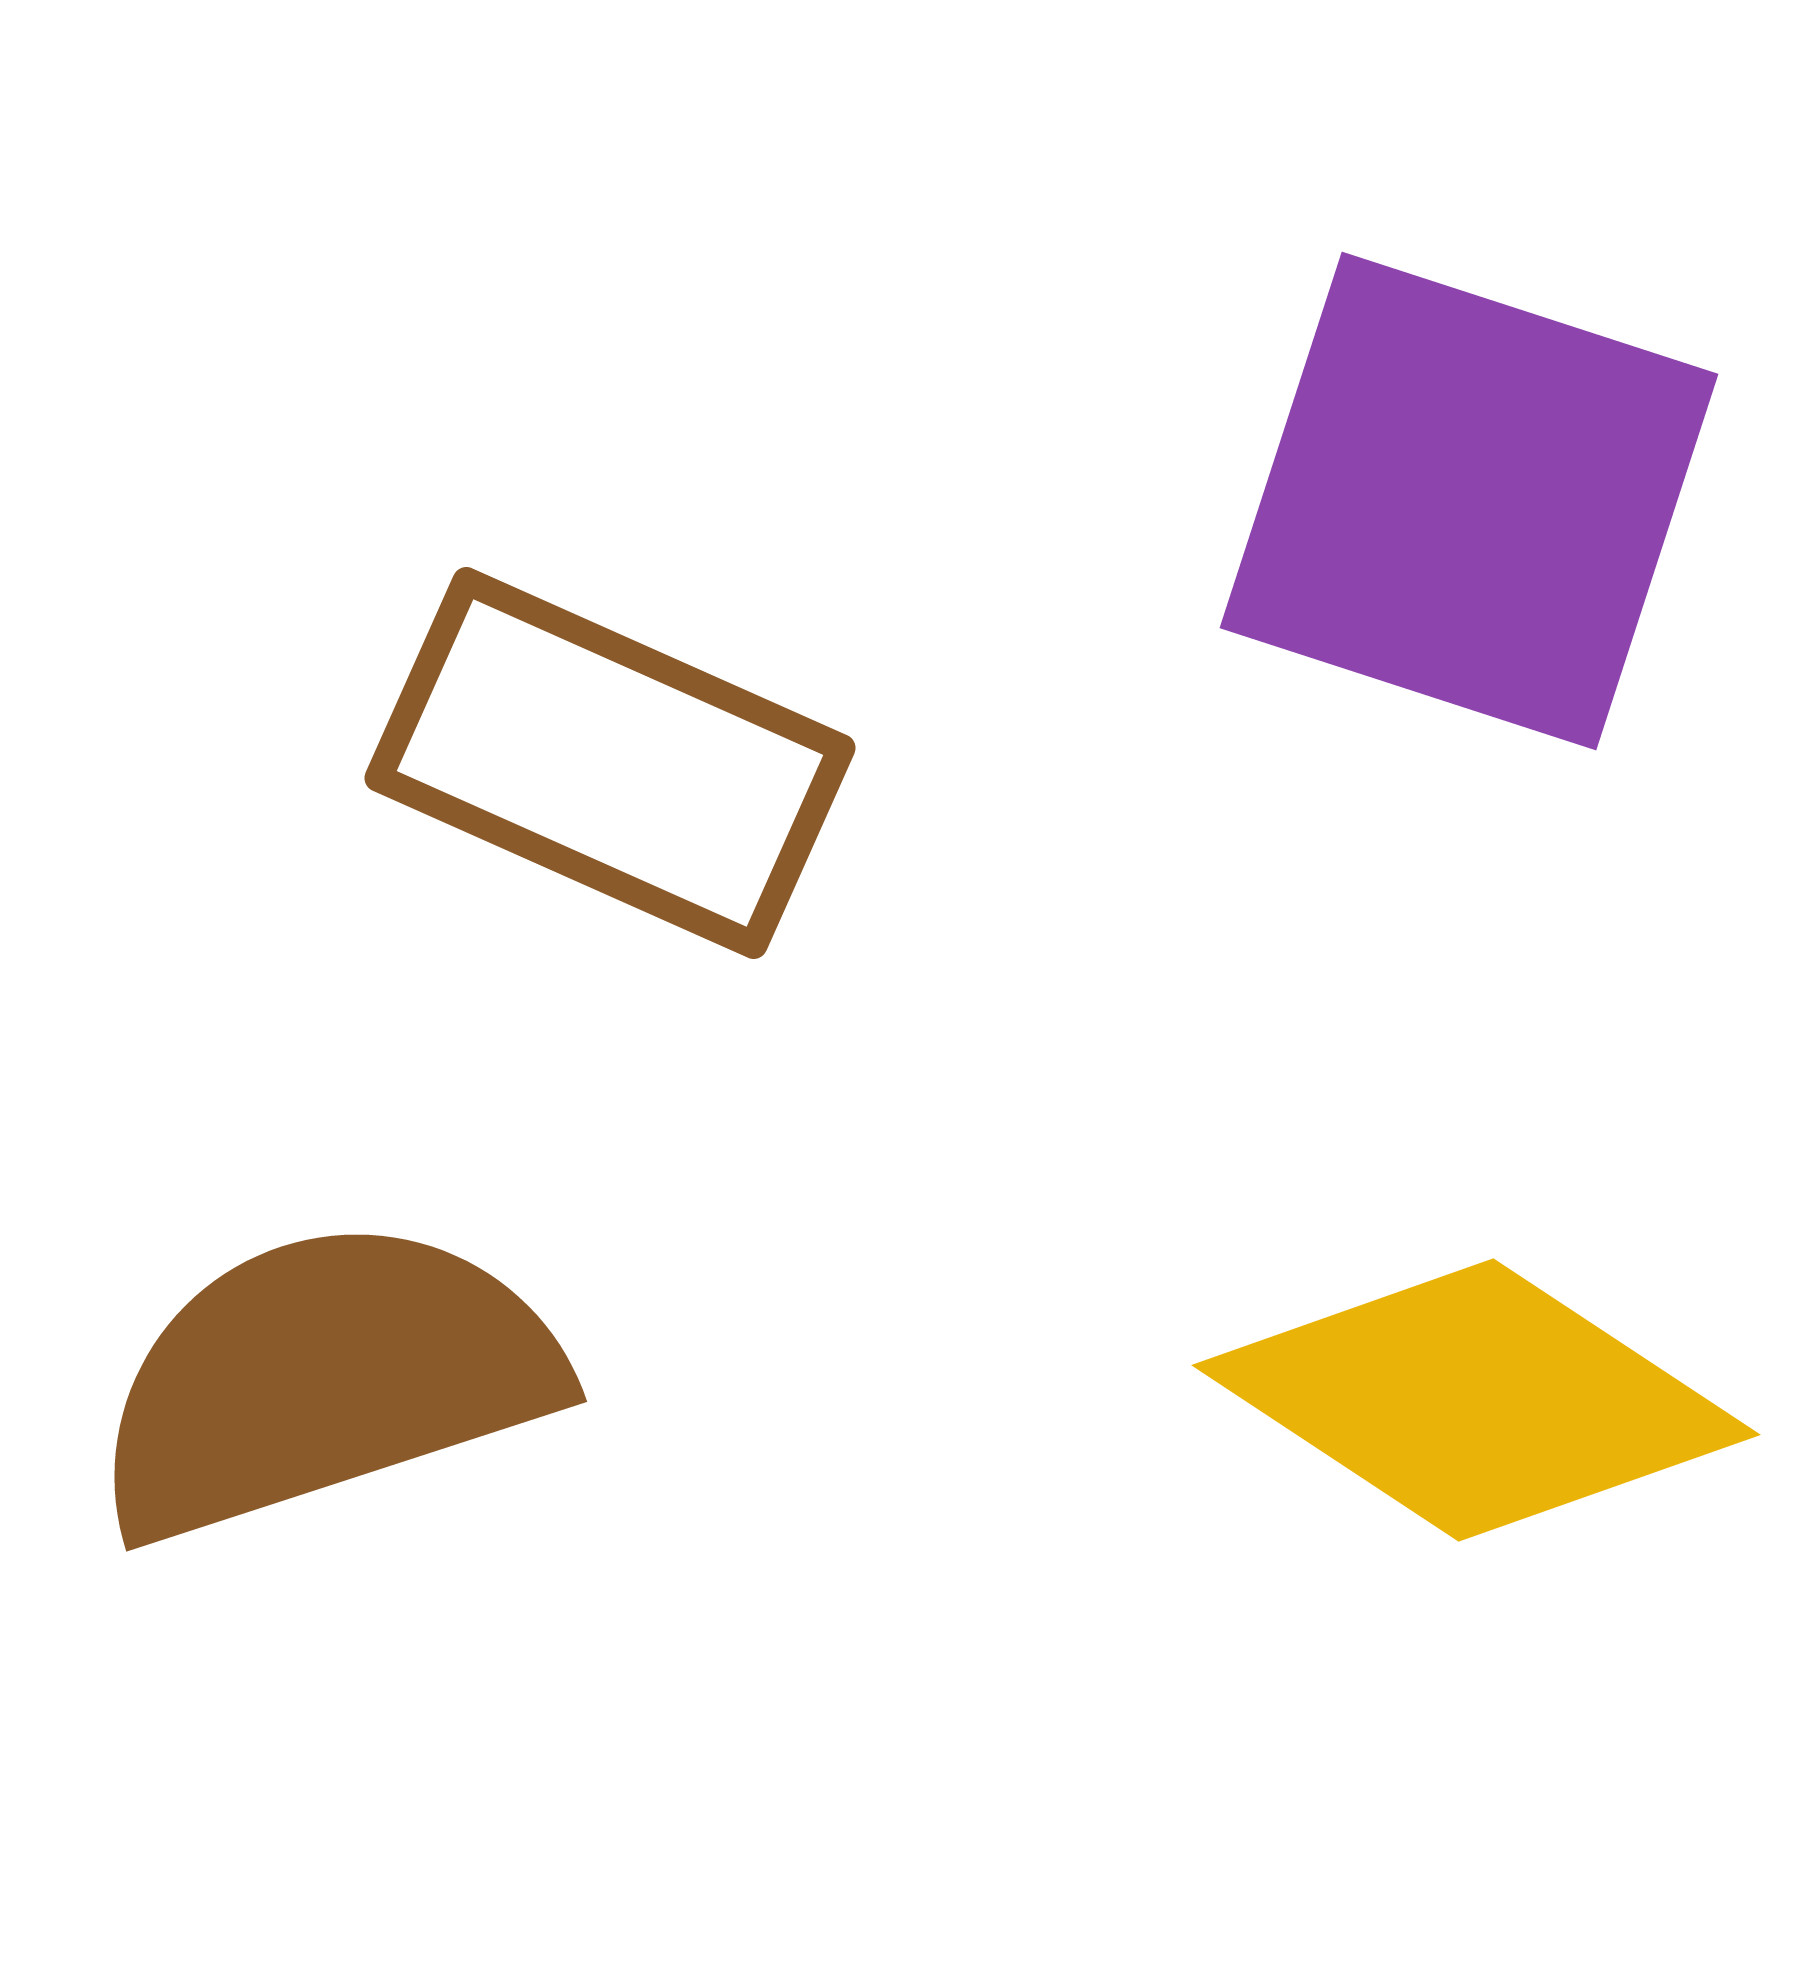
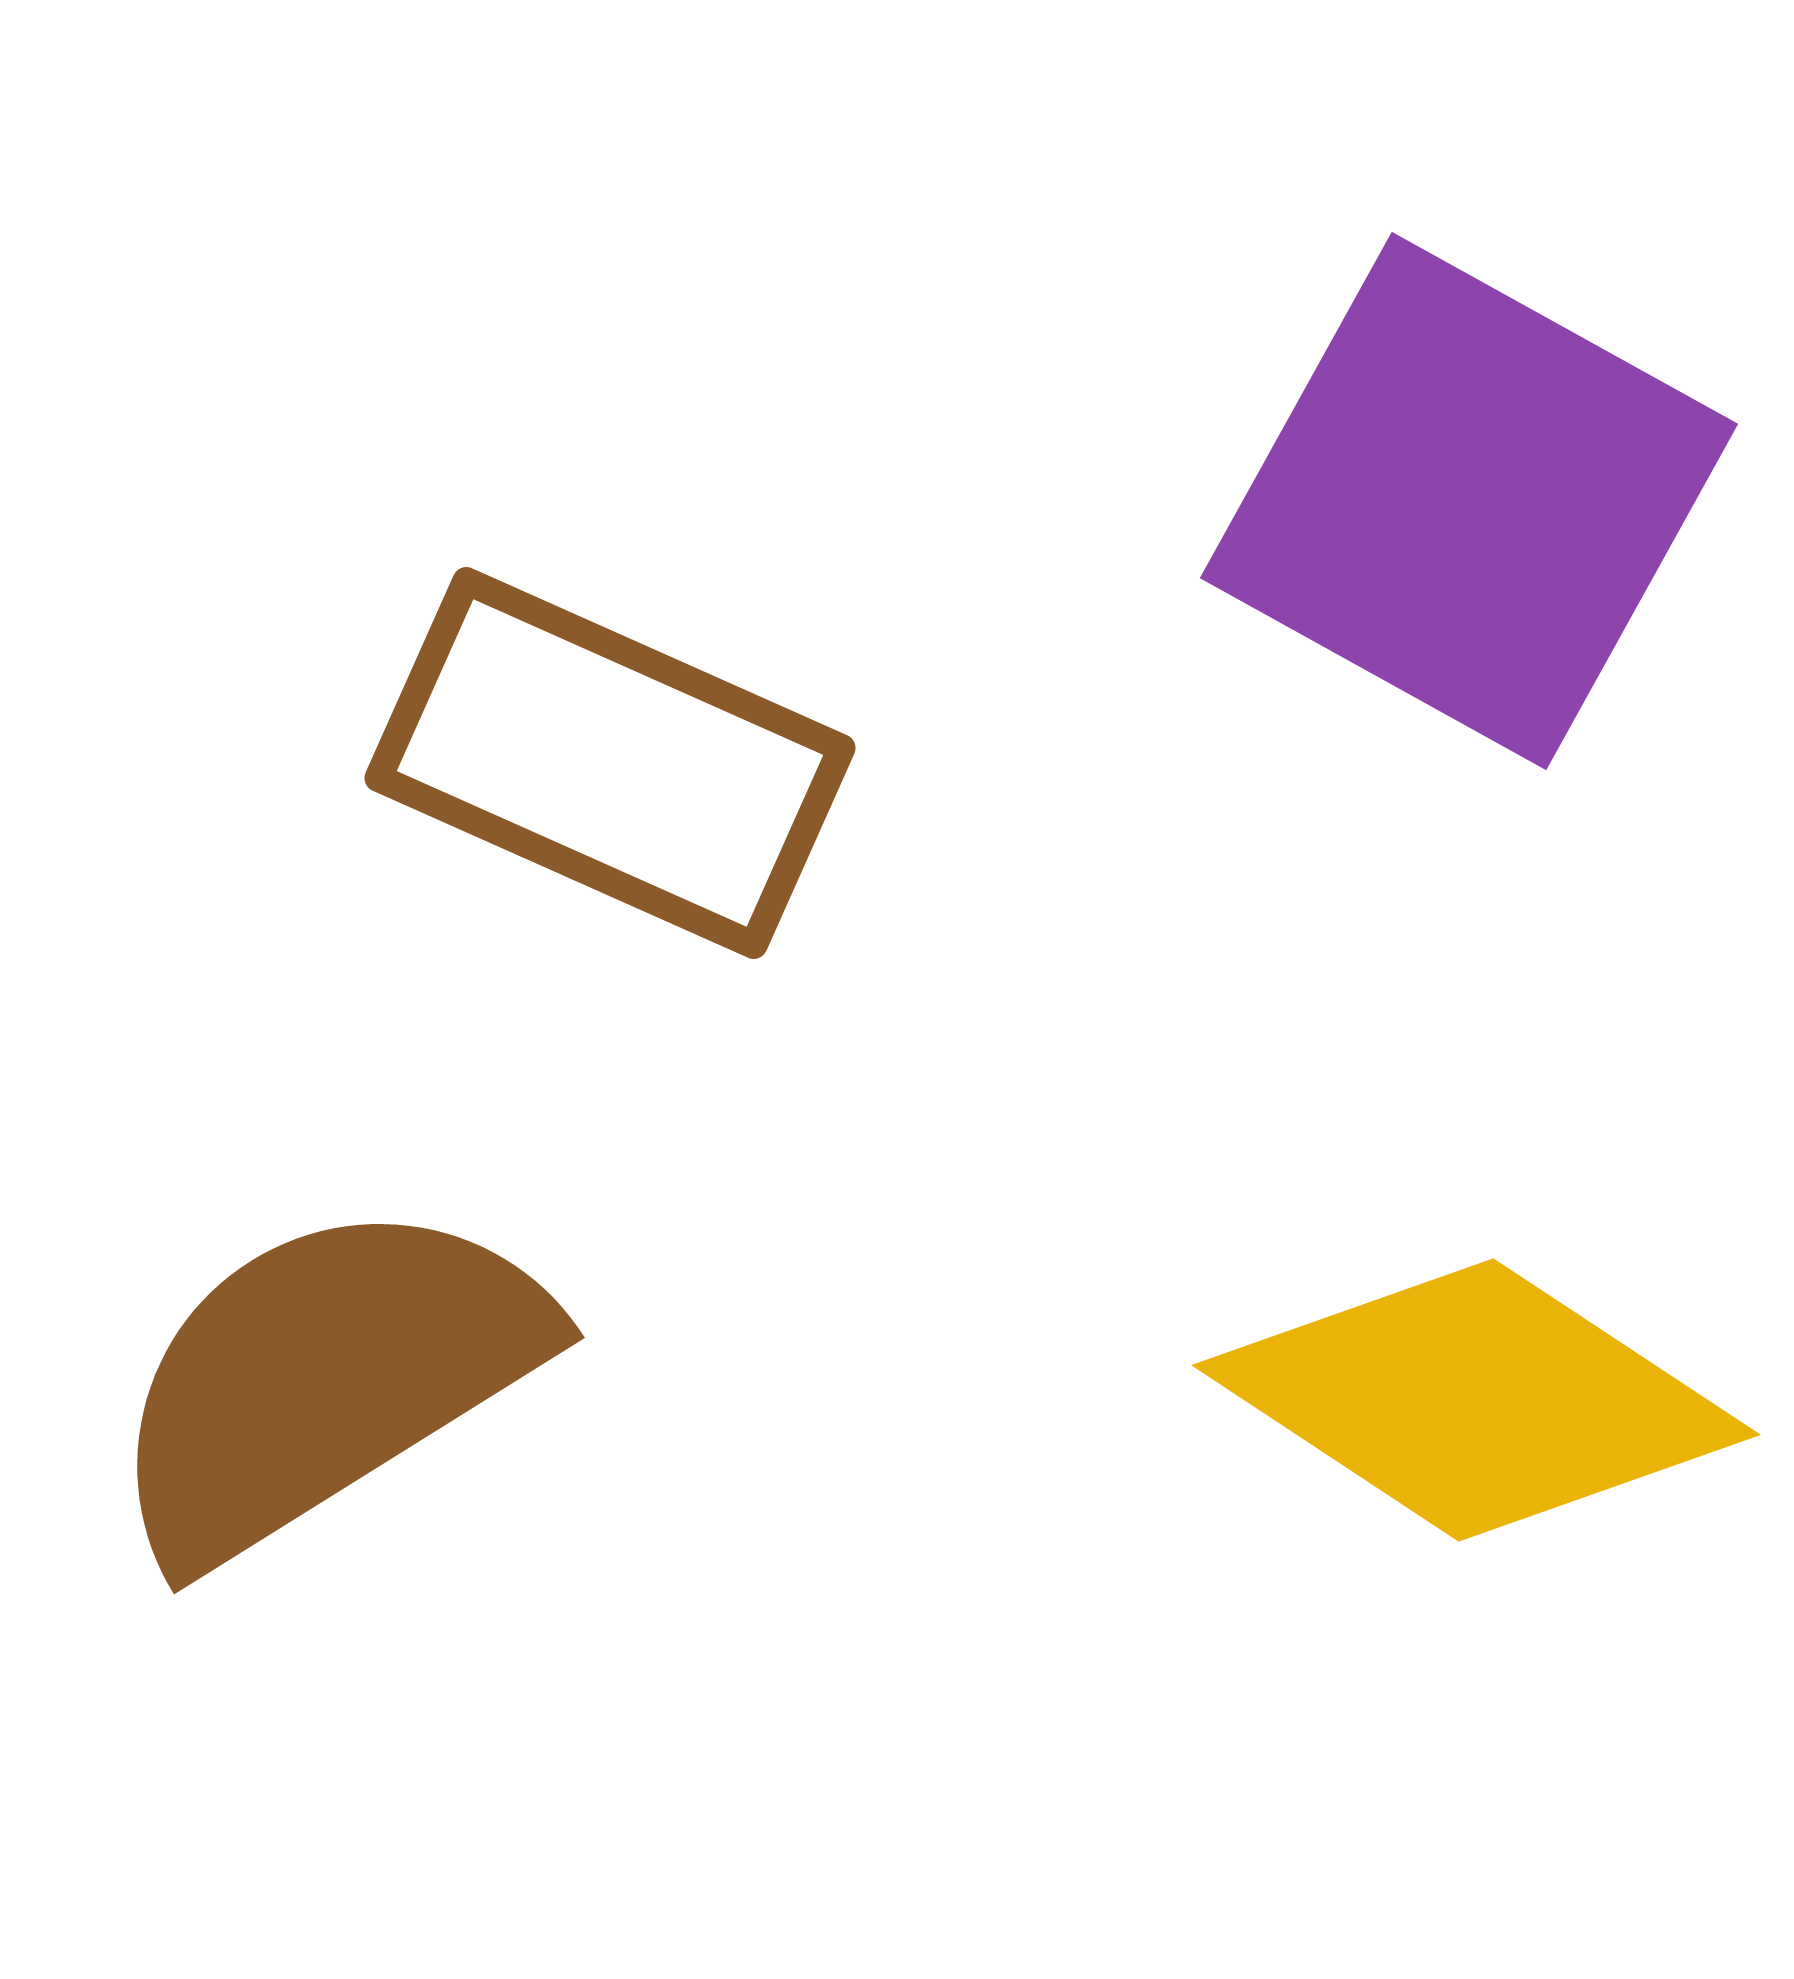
purple square: rotated 11 degrees clockwise
brown semicircle: rotated 14 degrees counterclockwise
